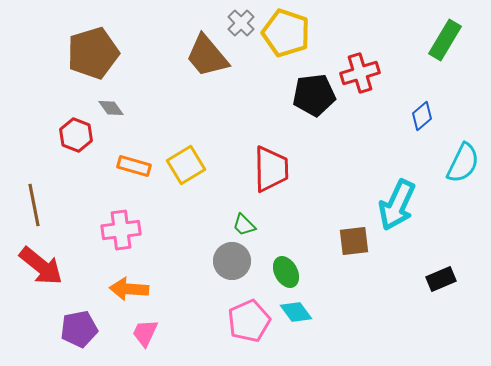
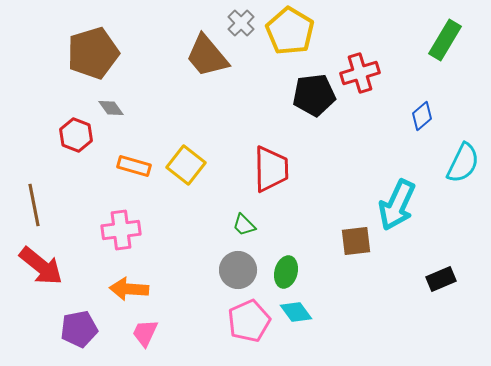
yellow pentagon: moved 4 px right, 2 px up; rotated 12 degrees clockwise
yellow square: rotated 21 degrees counterclockwise
brown square: moved 2 px right
gray circle: moved 6 px right, 9 px down
green ellipse: rotated 44 degrees clockwise
